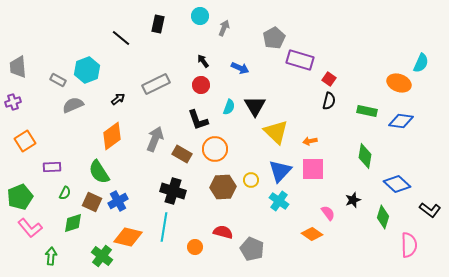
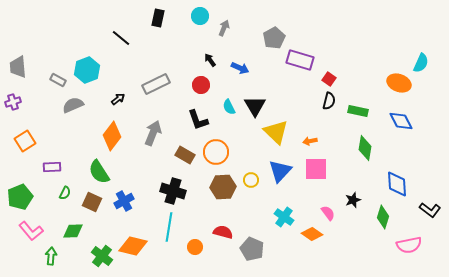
black rectangle at (158, 24): moved 6 px up
black arrow at (203, 61): moved 7 px right, 1 px up
cyan semicircle at (229, 107): rotated 133 degrees clockwise
green rectangle at (367, 111): moved 9 px left
blue diamond at (401, 121): rotated 55 degrees clockwise
orange diamond at (112, 136): rotated 16 degrees counterclockwise
gray arrow at (155, 139): moved 2 px left, 6 px up
orange circle at (215, 149): moved 1 px right, 3 px down
brown rectangle at (182, 154): moved 3 px right, 1 px down
green diamond at (365, 156): moved 8 px up
pink square at (313, 169): moved 3 px right
blue diamond at (397, 184): rotated 44 degrees clockwise
blue cross at (118, 201): moved 6 px right
cyan cross at (279, 201): moved 5 px right, 16 px down
green diamond at (73, 223): moved 8 px down; rotated 15 degrees clockwise
cyan line at (164, 227): moved 5 px right
pink L-shape at (30, 228): moved 1 px right, 3 px down
orange diamond at (128, 237): moved 5 px right, 9 px down
pink semicircle at (409, 245): rotated 80 degrees clockwise
